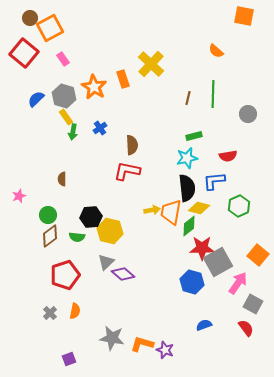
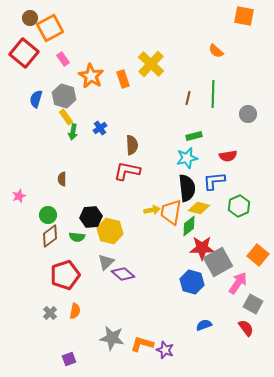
orange star at (94, 87): moved 3 px left, 11 px up
blue semicircle at (36, 99): rotated 30 degrees counterclockwise
